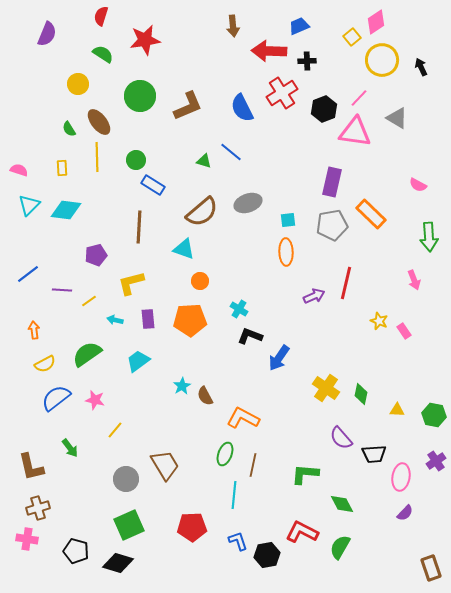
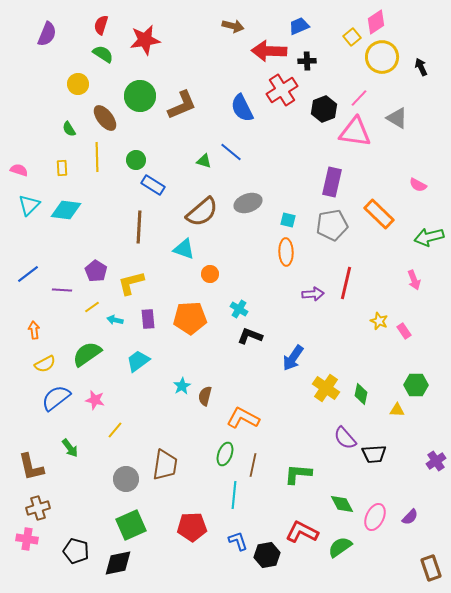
red semicircle at (101, 16): moved 9 px down
brown arrow at (233, 26): rotated 70 degrees counterclockwise
yellow circle at (382, 60): moved 3 px up
red cross at (282, 93): moved 3 px up
brown L-shape at (188, 106): moved 6 px left, 1 px up
brown ellipse at (99, 122): moved 6 px right, 4 px up
orange rectangle at (371, 214): moved 8 px right
cyan square at (288, 220): rotated 21 degrees clockwise
green arrow at (429, 237): rotated 80 degrees clockwise
purple pentagon at (96, 255): moved 16 px down; rotated 25 degrees counterclockwise
orange circle at (200, 281): moved 10 px right, 7 px up
purple arrow at (314, 296): moved 1 px left, 2 px up; rotated 20 degrees clockwise
yellow line at (89, 301): moved 3 px right, 6 px down
orange pentagon at (190, 320): moved 2 px up
blue arrow at (279, 358): moved 14 px right
brown semicircle at (205, 396): rotated 42 degrees clockwise
green hexagon at (434, 415): moved 18 px left, 30 px up; rotated 10 degrees counterclockwise
purple semicircle at (341, 438): moved 4 px right
brown trapezoid at (165, 465): rotated 40 degrees clockwise
green L-shape at (305, 474): moved 7 px left
pink ellipse at (401, 477): moved 26 px left, 40 px down; rotated 16 degrees clockwise
purple semicircle at (405, 513): moved 5 px right, 4 px down
green square at (129, 525): moved 2 px right
green semicircle at (340, 547): rotated 25 degrees clockwise
black diamond at (118, 563): rotated 28 degrees counterclockwise
